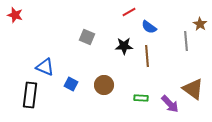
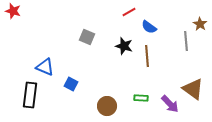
red star: moved 2 px left, 4 px up
black star: rotated 18 degrees clockwise
brown circle: moved 3 px right, 21 px down
